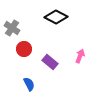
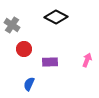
gray cross: moved 3 px up
pink arrow: moved 7 px right, 4 px down
purple rectangle: rotated 42 degrees counterclockwise
blue semicircle: rotated 128 degrees counterclockwise
